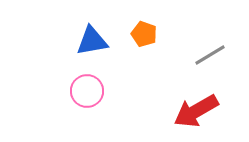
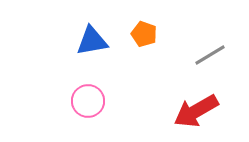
pink circle: moved 1 px right, 10 px down
